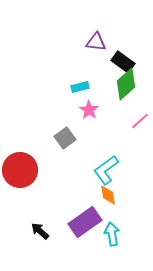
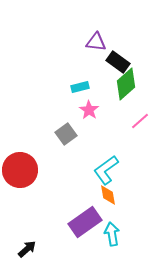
black rectangle: moved 5 px left
gray square: moved 1 px right, 4 px up
black arrow: moved 13 px left, 18 px down; rotated 96 degrees clockwise
